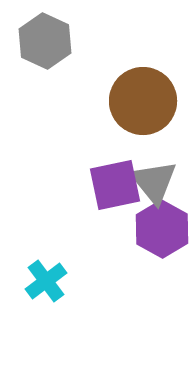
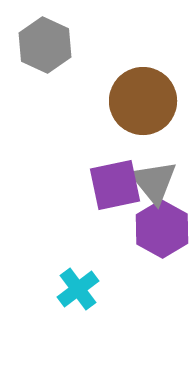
gray hexagon: moved 4 px down
cyan cross: moved 32 px right, 8 px down
